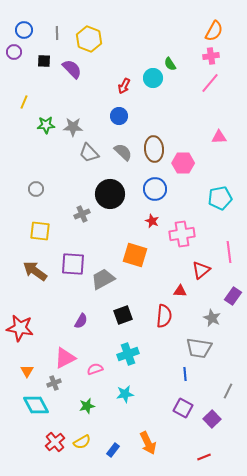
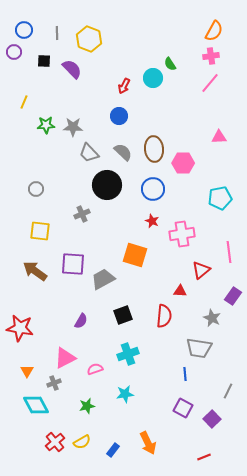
blue circle at (155, 189): moved 2 px left
black circle at (110, 194): moved 3 px left, 9 px up
